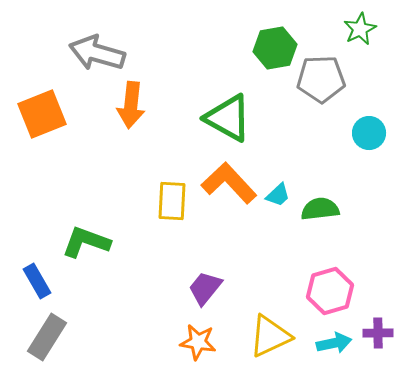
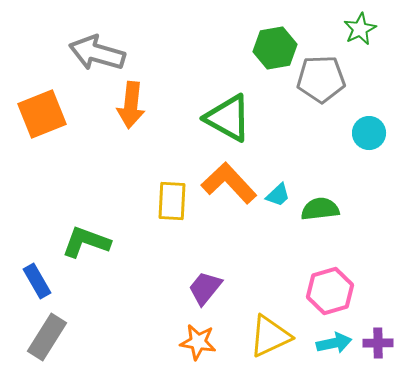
purple cross: moved 10 px down
